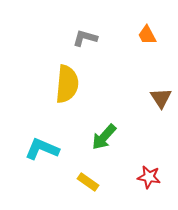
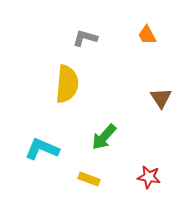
yellow rectangle: moved 1 px right, 3 px up; rotated 15 degrees counterclockwise
